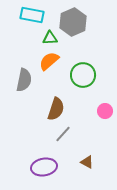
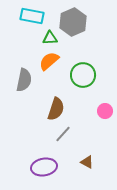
cyan rectangle: moved 1 px down
